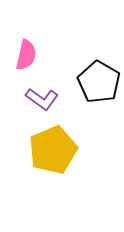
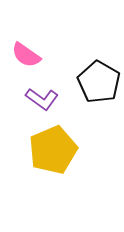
pink semicircle: rotated 112 degrees clockwise
